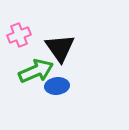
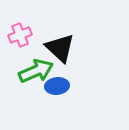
pink cross: moved 1 px right
black triangle: rotated 12 degrees counterclockwise
